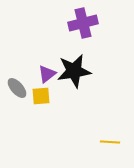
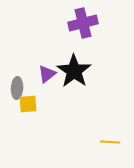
black star: rotated 28 degrees counterclockwise
gray ellipse: rotated 45 degrees clockwise
yellow square: moved 13 px left, 8 px down
